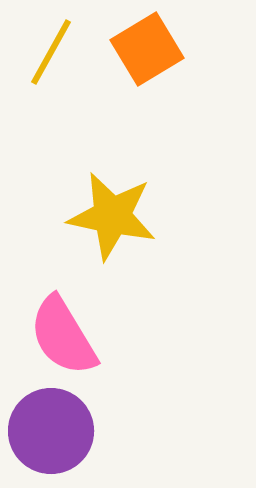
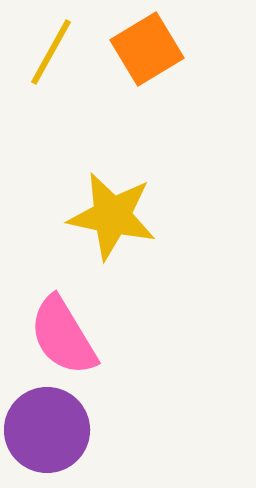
purple circle: moved 4 px left, 1 px up
